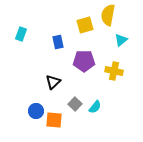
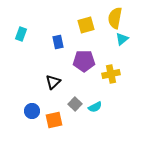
yellow semicircle: moved 7 px right, 3 px down
yellow square: moved 1 px right
cyan triangle: moved 1 px right, 1 px up
yellow cross: moved 3 px left, 3 px down; rotated 24 degrees counterclockwise
cyan semicircle: rotated 24 degrees clockwise
blue circle: moved 4 px left
orange square: rotated 18 degrees counterclockwise
